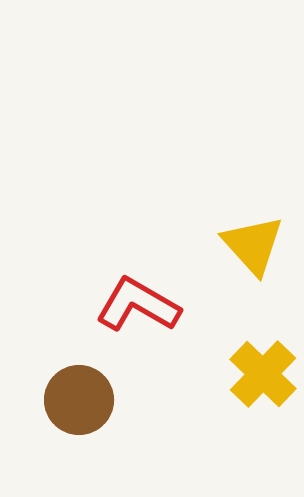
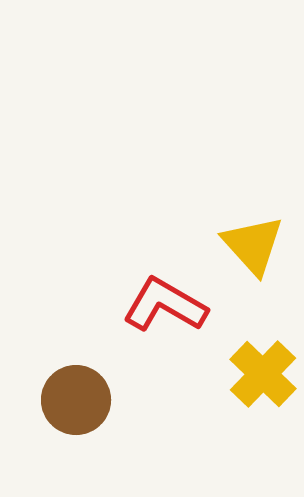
red L-shape: moved 27 px right
brown circle: moved 3 px left
